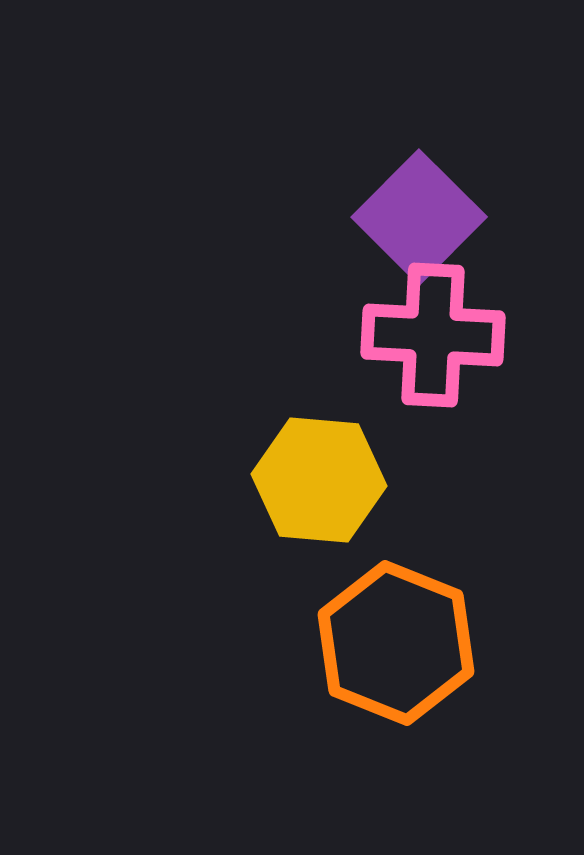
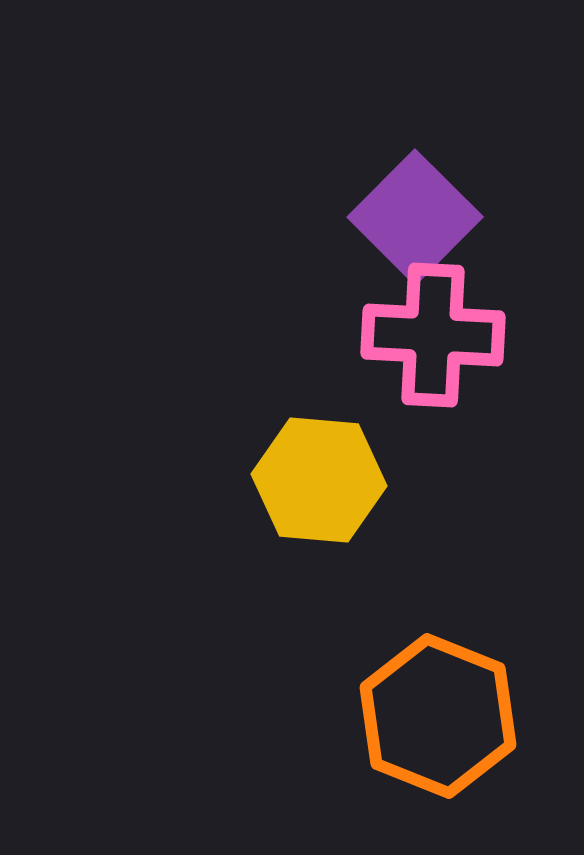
purple square: moved 4 px left
orange hexagon: moved 42 px right, 73 px down
